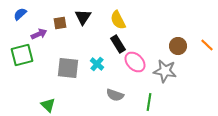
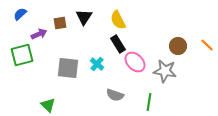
black triangle: moved 1 px right
